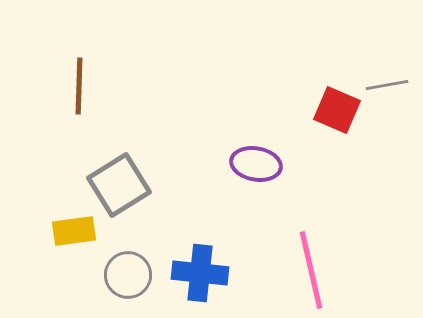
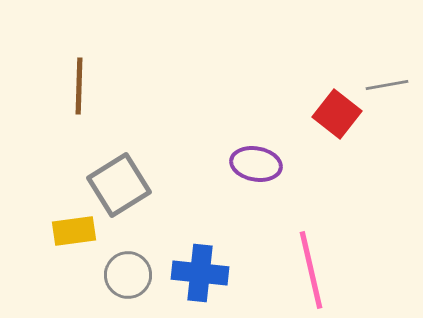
red square: moved 4 px down; rotated 15 degrees clockwise
